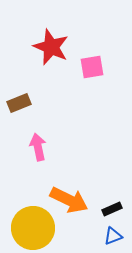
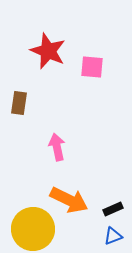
red star: moved 3 px left, 4 px down
pink square: rotated 15 degrees clockwise
brown rectangle: rotated 60 degrees counterclockwise
pink arrow: moved 19 px right
black rectangle: moved 1 px right
yellow circle: moved 1 px down
